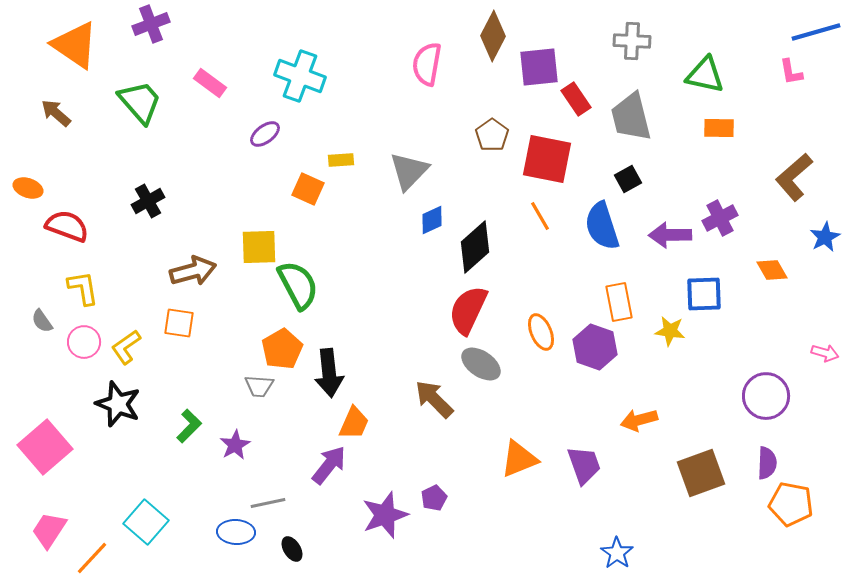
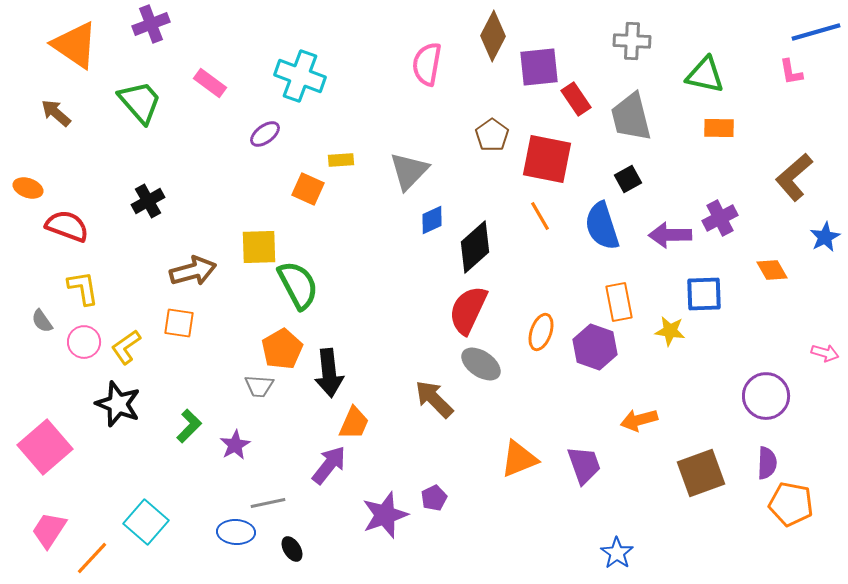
orange ellipse at (541, 332): rotated 42 degrees clockwise
